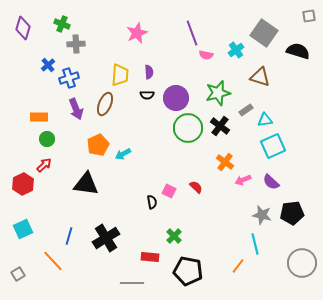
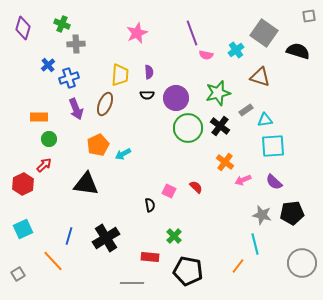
green circle at (47, 139): moved 2 px right
cyan square at (273, 146): rotated 20 degrees clockwise
purple semicircle at (271, 182): moved 3 px right
black semicircle at (152, 202): moved 2 px left, 3 px down
